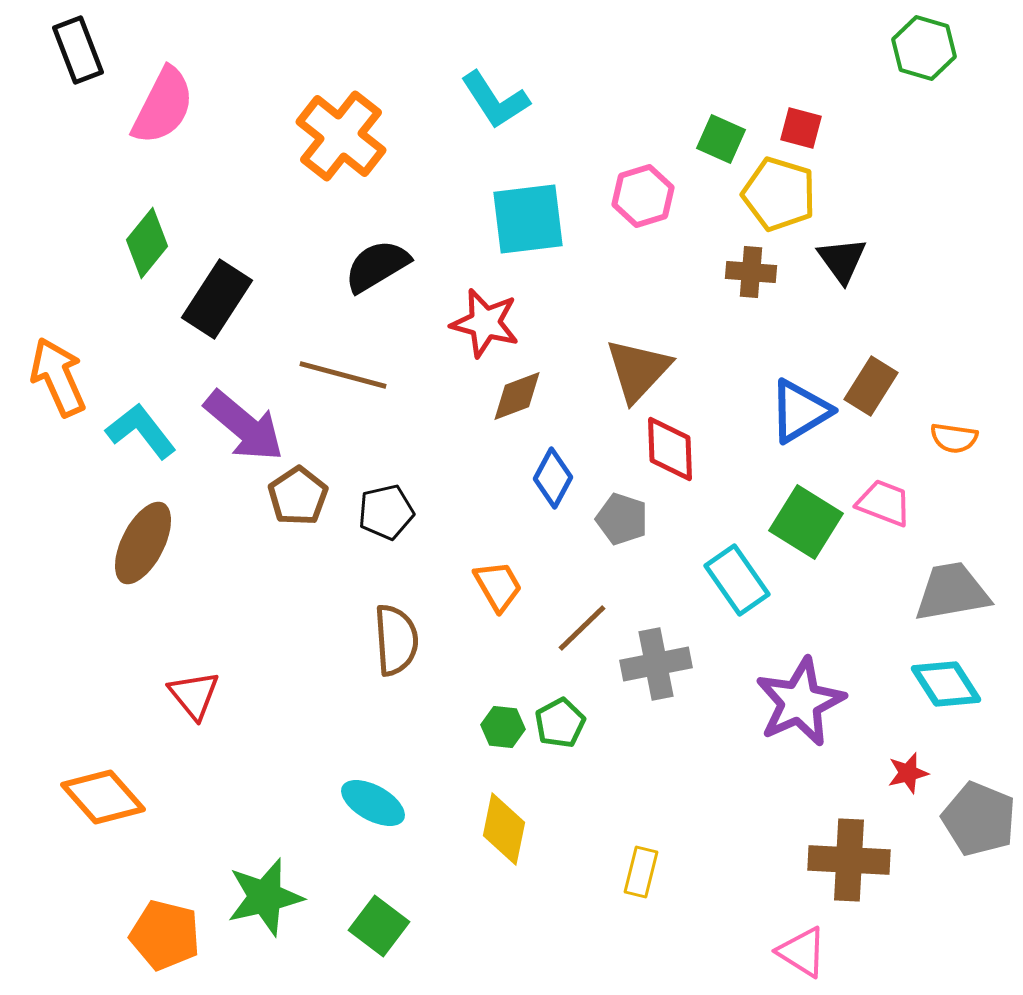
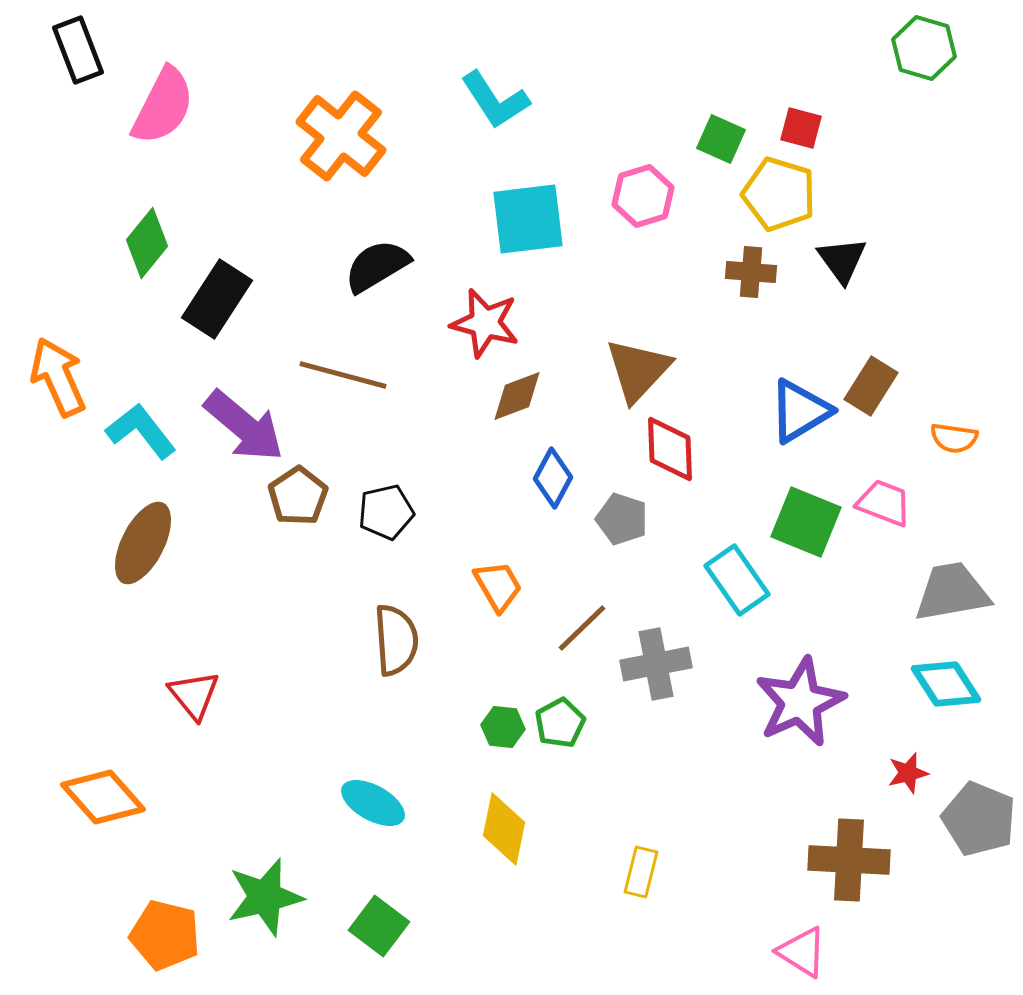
green square at (806, 522): rotated 10 degrees counterclockwise
